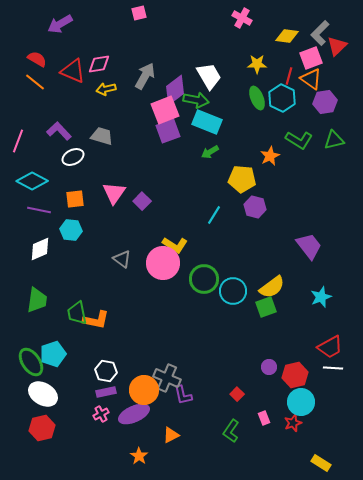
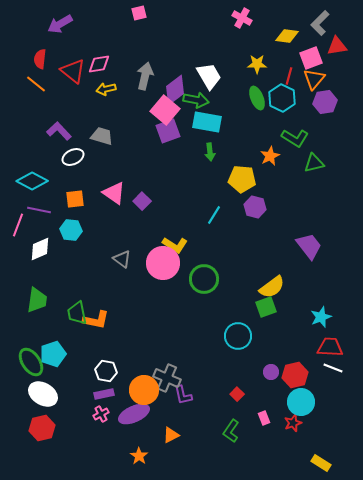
gray L-shape at (320, 33): moved 10 px up
red triangle at (337, 46): rotated 35 degrees clockwise
red semicircle at (37, 59): moved 3 px right; rotated 114 degrees counterclockwise
red triangle at (73, 71): rotated 16 degrees clockwise
gray arrow at (145, 76): rotated 16 degrees counterclockwise
orange triangle at (311, 79): moved 3 px right; rotated 35 degrees clockwise
orange line at (35, 82): moved 1 px right, 2 px down
pink square at (165, 110): rotated 28 degrees counterclockwise
cyan rectangle at (207, 122): rotated 12 degrees counterclockwise
green L-shape at (299, 140): moved 4 px left, 2 px up
green triangle at (334, 140): moved 20 px left, 23 px down
pink line at (18, 141): moved 84 px down
green arrow at (210, 152): rotated 66 degrees counterclockwise
pink triangle at (114, 193): rotated 30 degrees counterclockwise
cyan circle at (233, 291): moved 5 px right, 45 px down
cyan star at (321, 297): moved 20 px down
red trapezoid at (330, 347): rotated 148 degrees counterclockwise
purple circle at (269, 367): moved 2 px right, 5 px down
white line at (333, 368): rotated 18 degrees clockwise
purple rectangle at (106, 392): moved 2 px left, 2 px down
